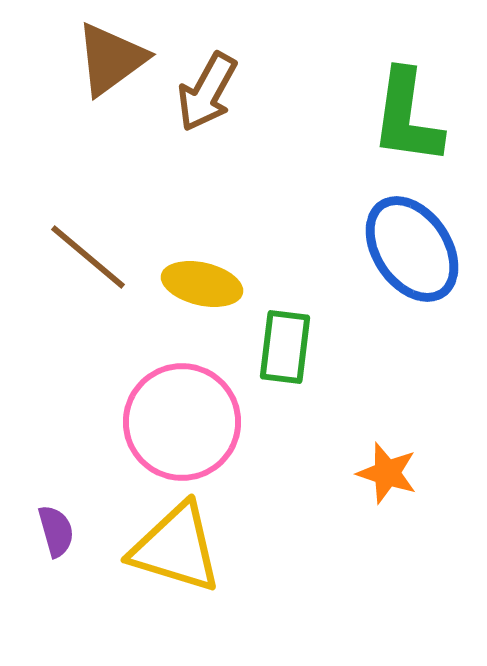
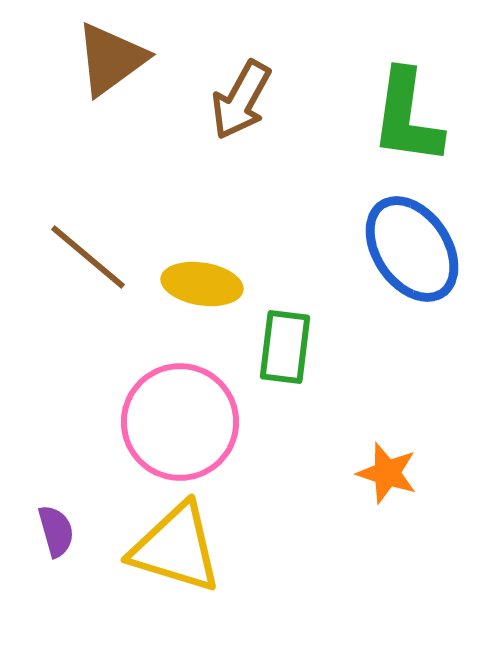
brown arrow: moved 34 px right, 8 px down
yellow ellipse: rotated 4 degrees counterclockwise
pink circle: moved 2 px left
